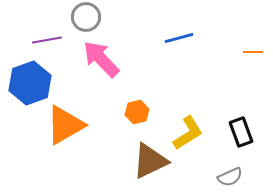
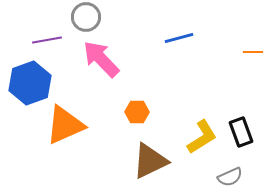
orange hexagon: rotated 15 degrees clockwise
orange triangle: rotated 6 degrees clockwise
yellow L-shape: moved 14 px right, 4 px down
